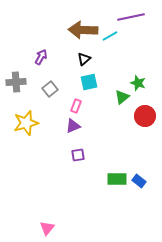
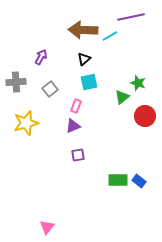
green rectangle: moved 1 px right, 1 px down
pink triangle: moved 1 px up
